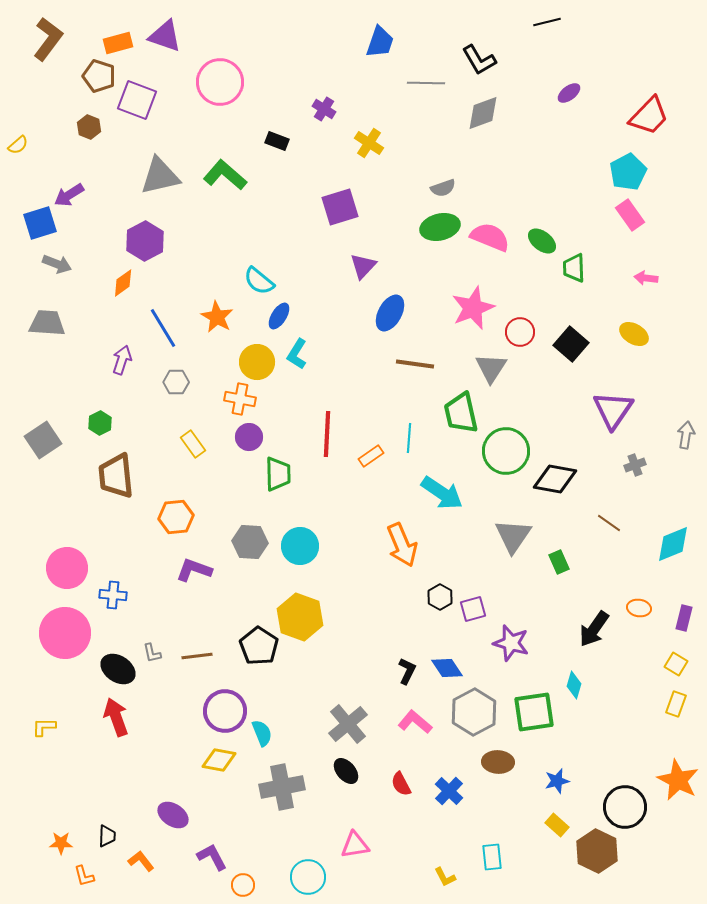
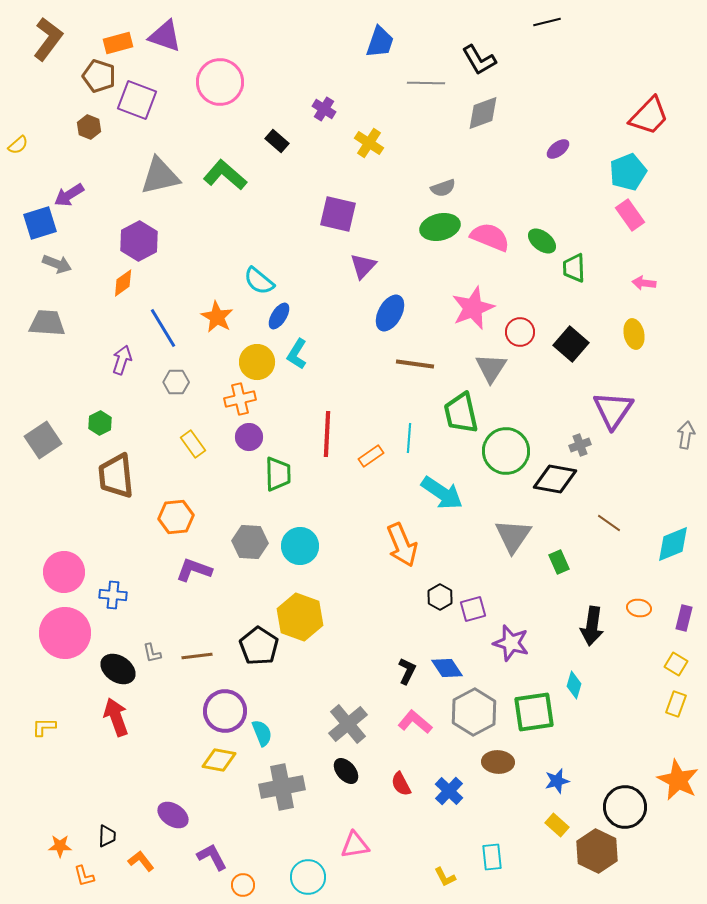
purple ellipse at (569, 93): moved 11 px left, 56 px down
black rectangle at (277, 141): rotated 20 degrees clockwise
cyan pentagon at (628, 172): rotated 6 degrees clockwise
purple square at (340, 207): moved 2 px left, 7 px down; rotated 30 degrees clockwise
purple hexagon at (145, 241): moved 6 px left
pink arrow at (646, 278): moved 2 px left, 5 px down
yellow ellipse at (634, 334): rotated 48 degrees clockwise
orange cross at (240, 399): rotated 24 degrees counterclockwise
gray cross at (635, 465): moved 55 px left, 20 px up
pink circle at (67, 568): moved 3 px left, 4 px down
black arrow at (594, 629): moved 2 px left, 3 px up; rotated 27 degrees counterclockwise
orange star at (61, 843): moved 1 px left, 3 px down
